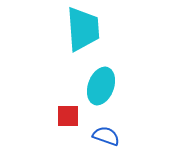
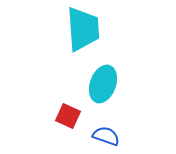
cyan ellipse: moved 2 px right, 2 px up
red square: rotated 25 degrees clockwise
